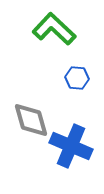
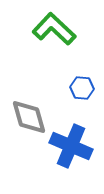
blue hexagon: moved 5 px right, 10 px down
gray diamond: moved 2 px left, 3 px up
